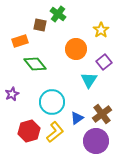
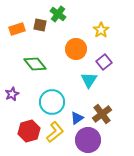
orange rectangle: moved 3 px left, 12 px up
purple circle: moved 8 px left, 1 px up
